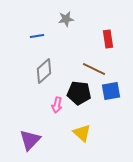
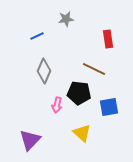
blue line: rotated 16 degrees counterclockwise
gray diamond: rotated 25 degrees counterclockwise
blue square: moved 2 px left, 16 px down
